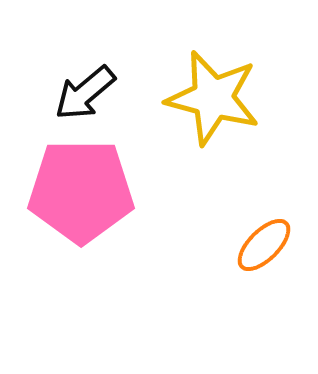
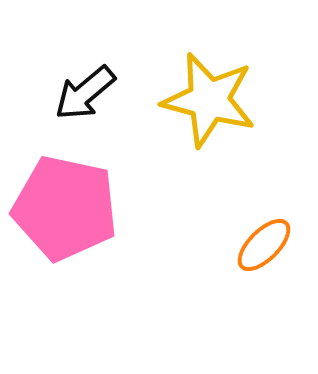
yellow star: moved 4 px left, 2 px down
pink pentagon: moved 16 px left, 17 px down; rotated 12 degrees clockwise
